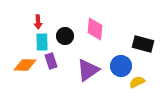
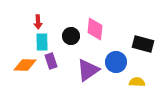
black circle: moved 6 px right
blue circle: moved 5 px left, 4 px up
yellow semicircle: rotated 28 degrees clockwise
